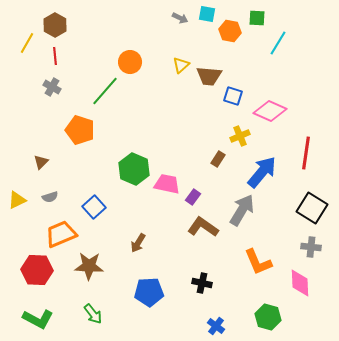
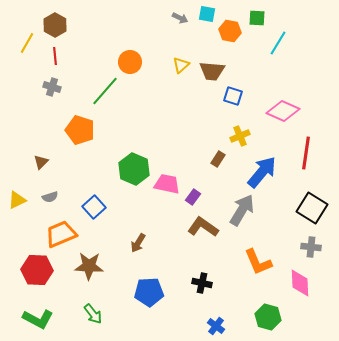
brown trapezoid at (209, 76): moved 3 px right, 5 px up
gray cross at (52, 87): rotated 12 degrees counterclockwise
pink diamond at (270, 111): moved 13 px right
